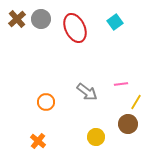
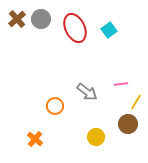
cyan square: moved 6 px left, 8 px down
orange circle: moved 9 px right, 4 px down
orange cross: moved 3 px left, 2 px up
